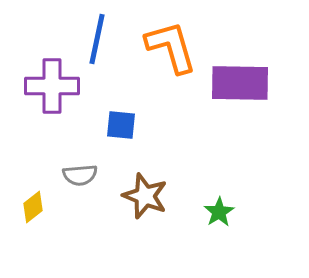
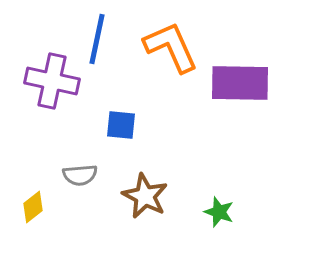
orange L-shape: rotated 8 degrees counterclockwise
purple cross: moved 5 px up; rotated 12 degrees clockwise
brown star: rotated 6 degrees clockwise
green star: rotated 20 degrees counterclockwise
